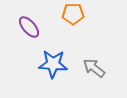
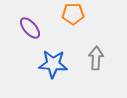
purple ellipse: moved 1 px right, 1 px down
gray arrow: moved 2 px right, 10 px up; rotated 55 degrees clockwise
